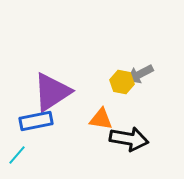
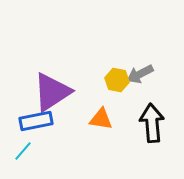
yellow hexagon: moved 5 px left, 2 px up
black arrow: moved 23 px right, 16 px up; rotated 105 degrees counterclockwise
cyan line: moved 6 px right, 4 px up
